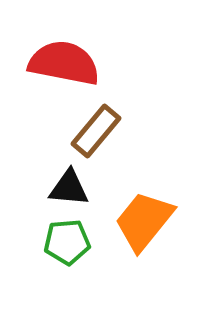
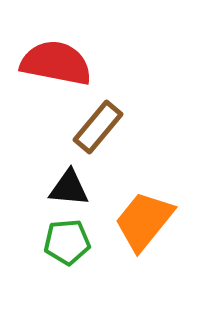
red semicircle: moved 8 px left
brown rectangle: moved 2 px right, 4 px up
